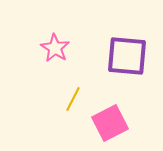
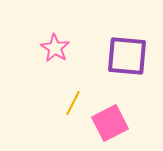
yellow line: moved 4 px down
